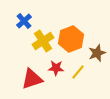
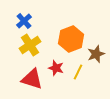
yellow cross: moved 13 px left, 4 px down
brown star: moved 1 px left, 1 px down
red star: rotated 14 degrees clockwise
yellow line: rotated 14 degrees counterclockwise
red triangle: rotated 35 degrees clockwise
